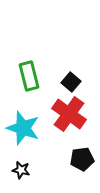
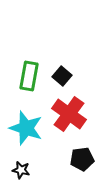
green rectangle: rotated 24 degrees clockwise
black square: moved 9 px left, 6 px up
cyan star: moved 3 px right
